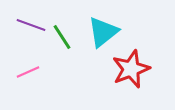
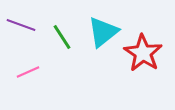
purple line: moved 10 px left
red star: moved 12 px right, 16 px up; rotated 18 degrees counterclockwise
